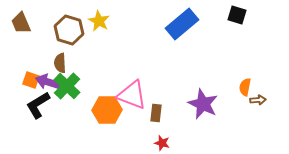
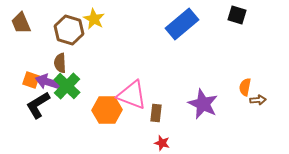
yellow star: moved 5 px left, 2 px up
